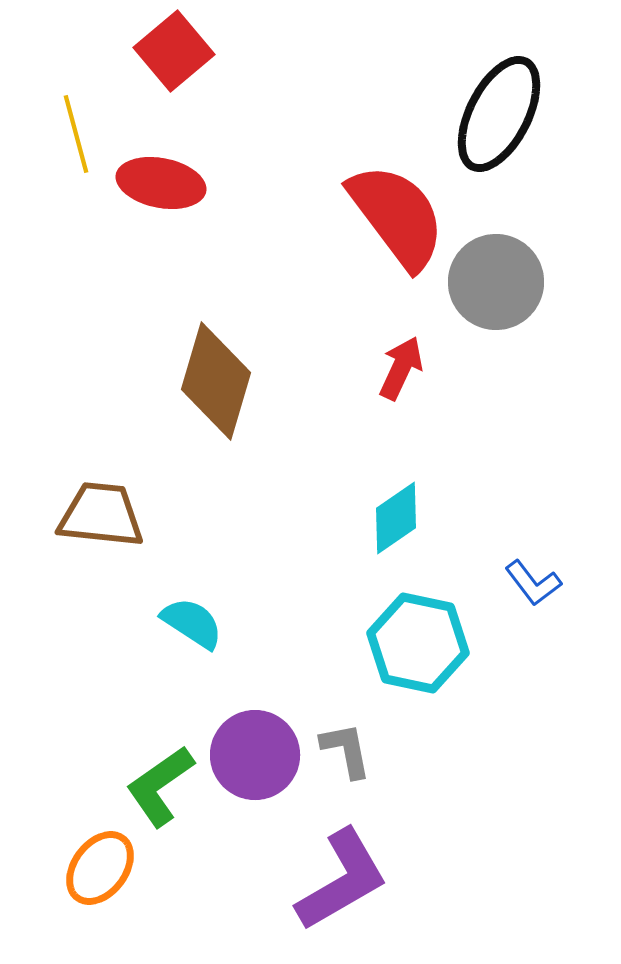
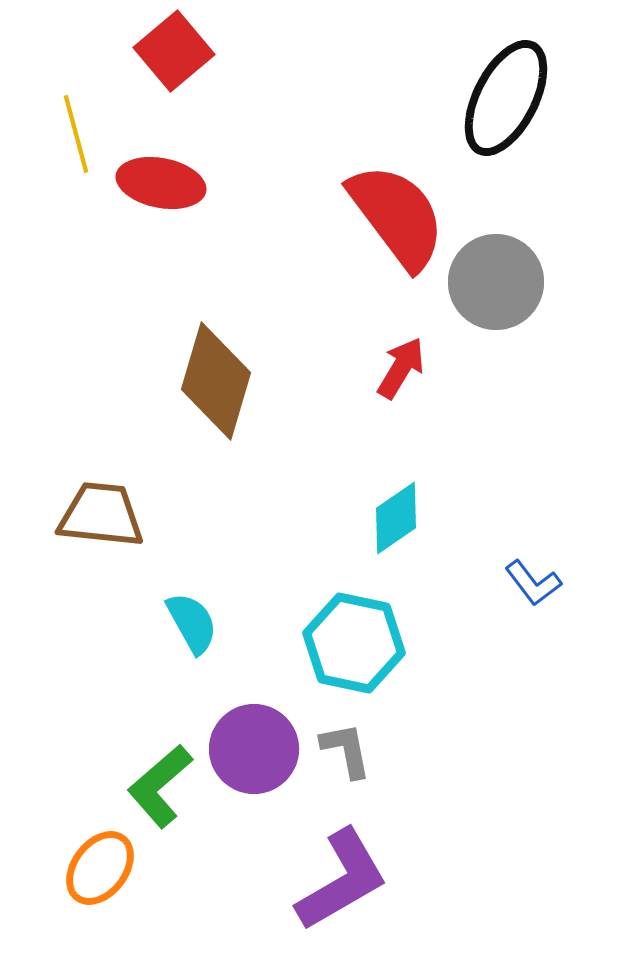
black ellipse: moved 7 px right, 16 px up
red arrow: rotated 6 degrees clockwise
cyan semicircle: rotated 28 degrees clockwise
cyan hexagon: moved 64 px left
purple circle: moved 1 px left, 6 px up
green L-shape: rotated 6 degrees counterclockwise
